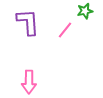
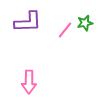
green star: moved 12 px down
purple L-shape: rotated 92 degrees clockwise
